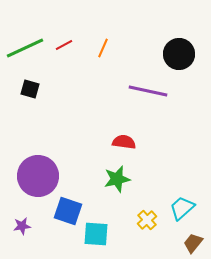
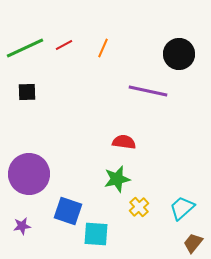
black square: moved 3 px left, 3 px down; rotated 18 degrees counterclockwise
purple circle: moved 9 px left, 2 px up
yellow cross: moved 8 px left, 13 px up
